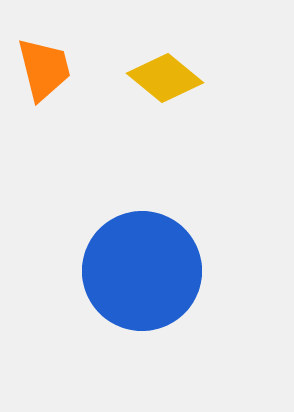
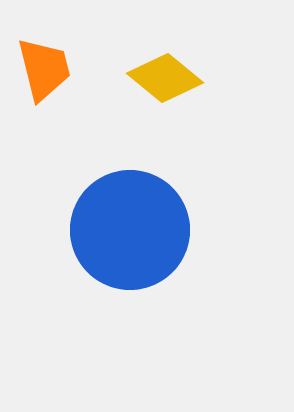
blue circle: moved 12 px left, 41 px up
